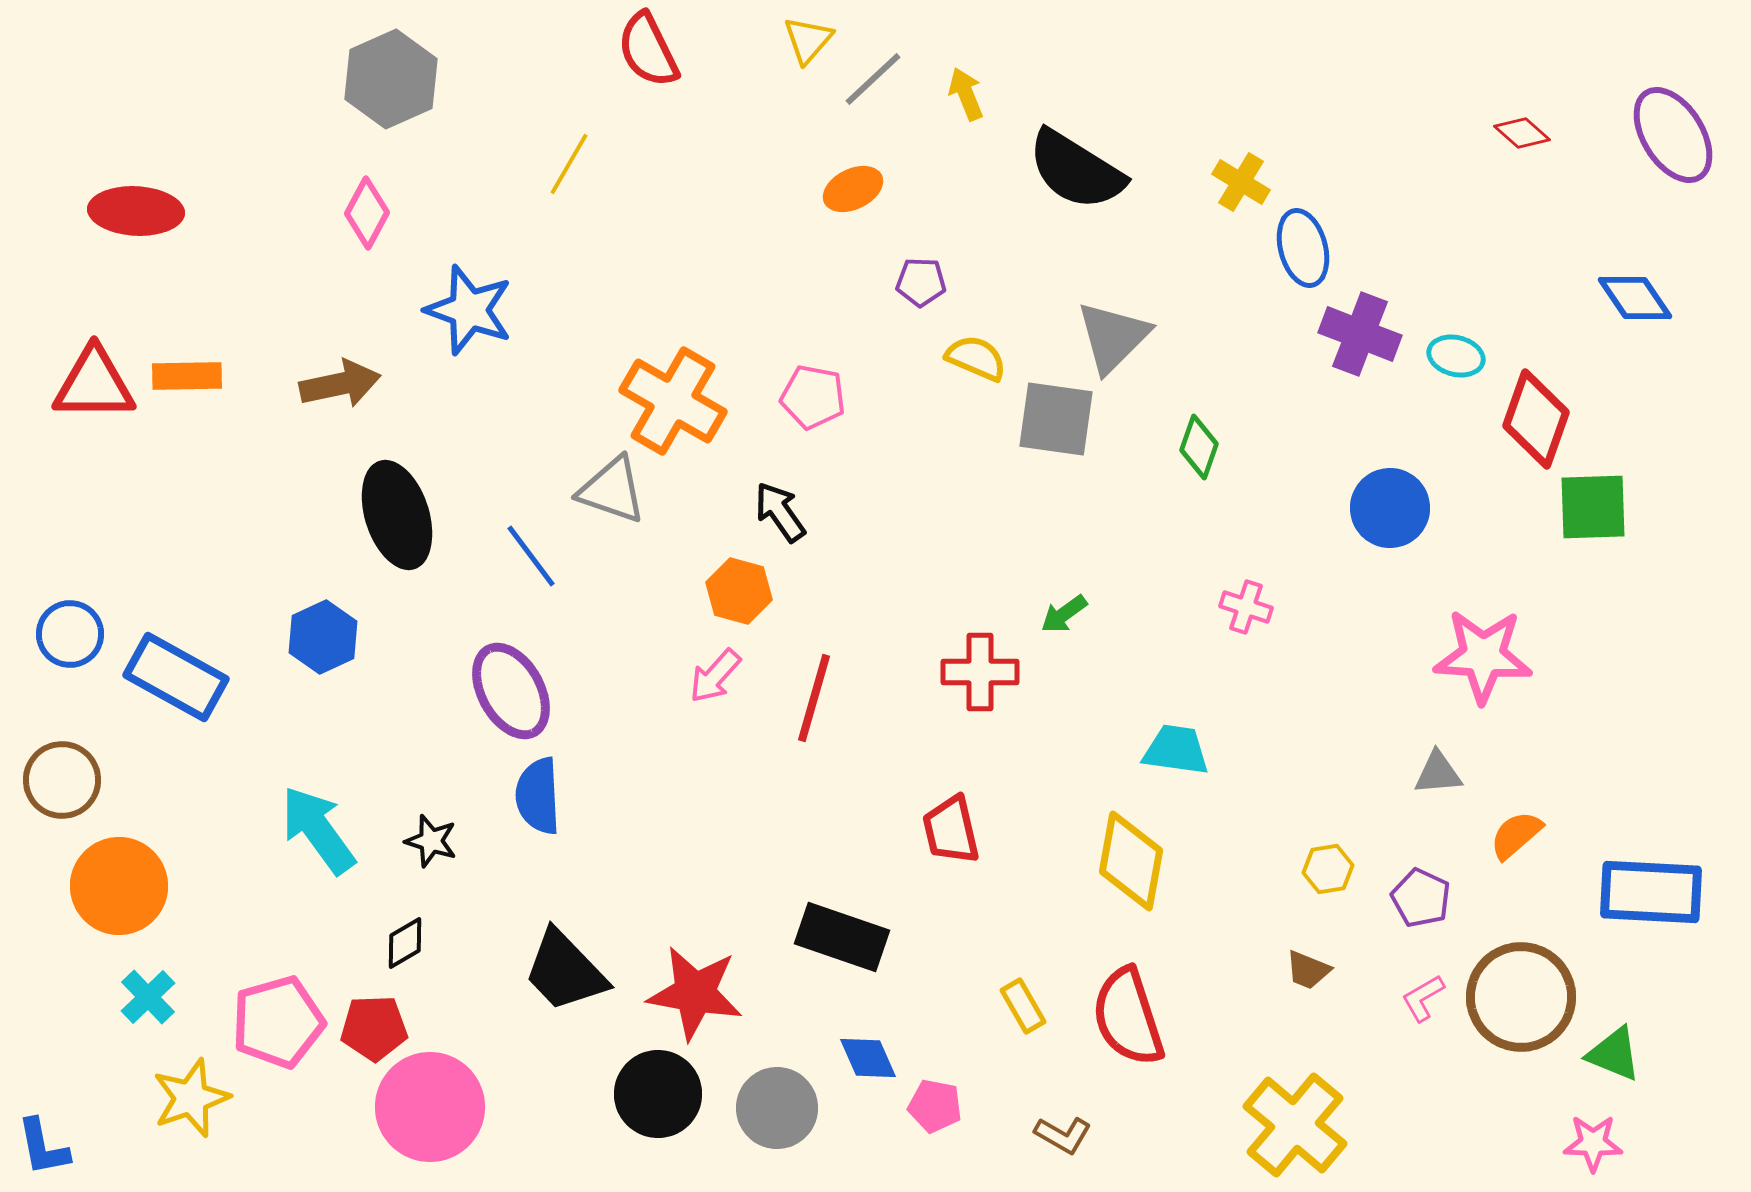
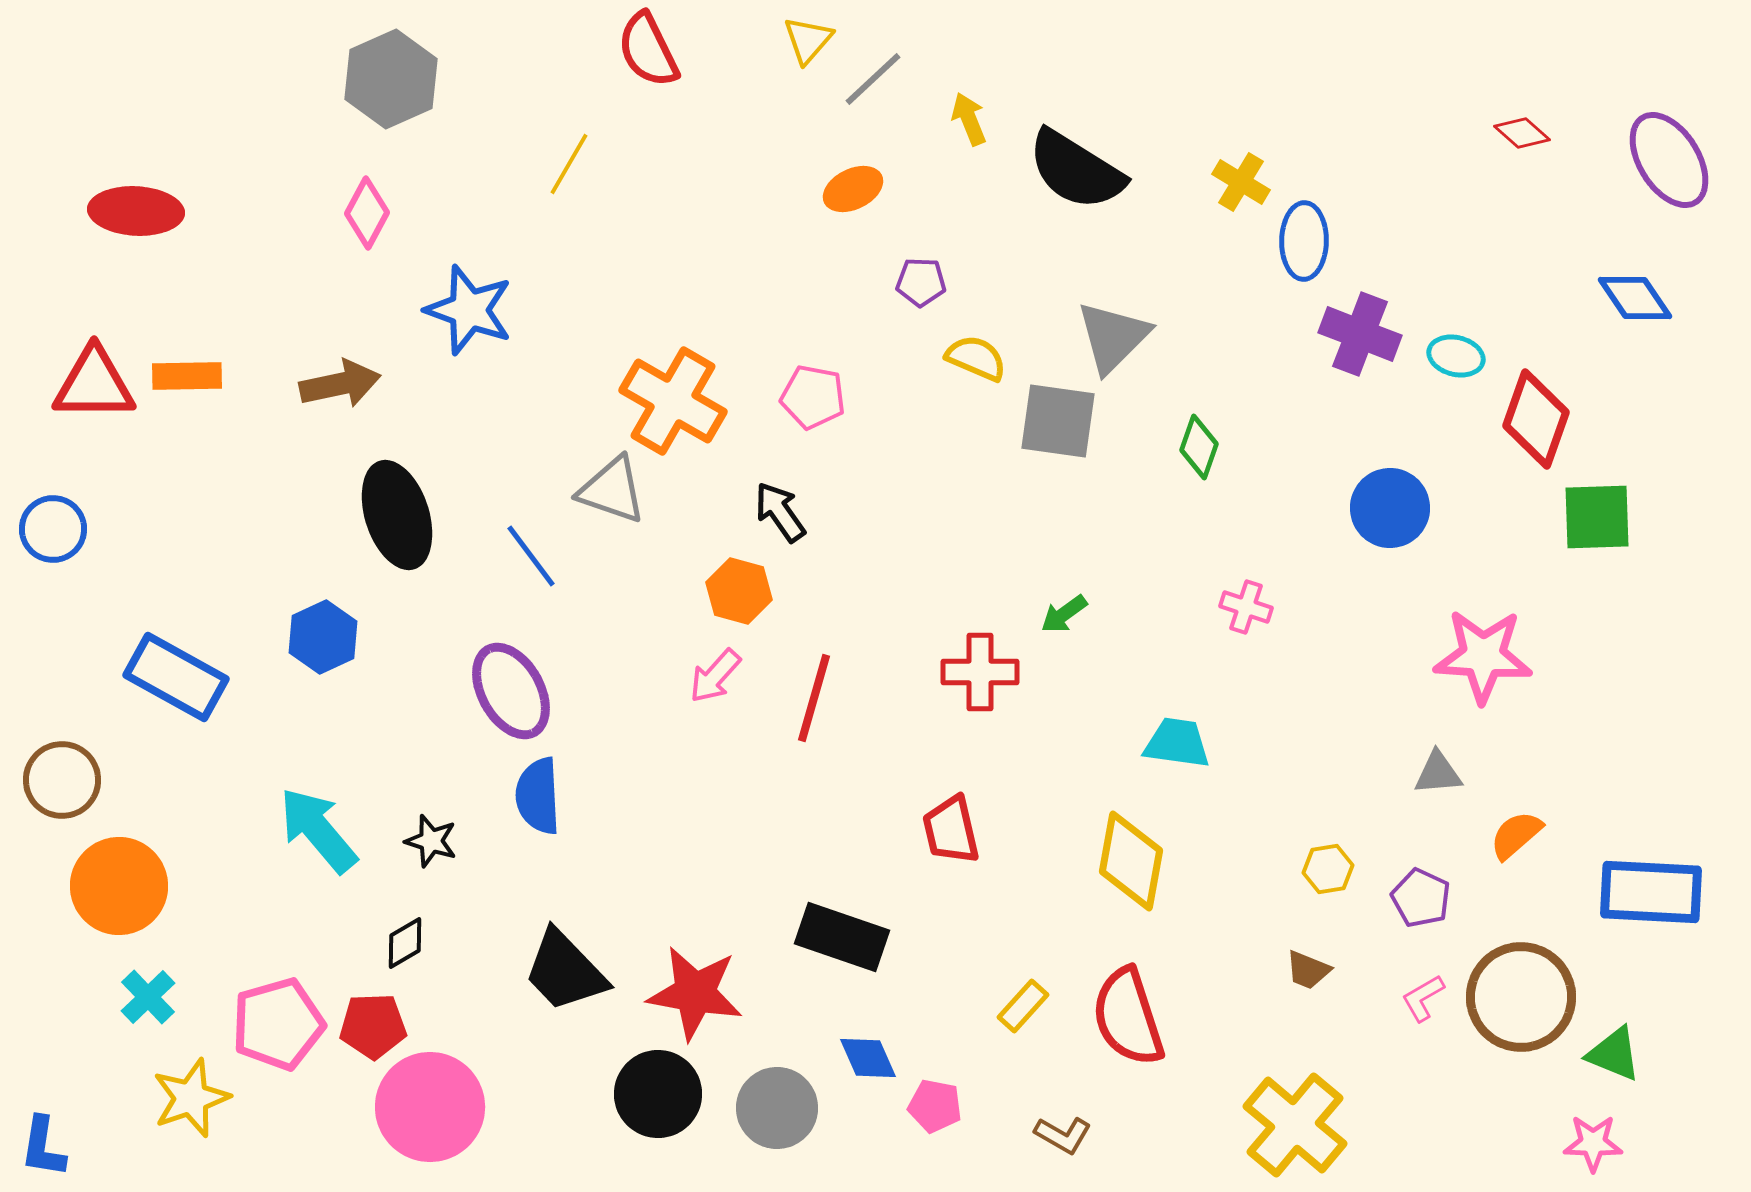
yellow arrow at (966, 94): moved 3 px right, 25 px down
purple ellipse at (1673, 135): moved 4 px left, 25 px down
blue ellipse at (1303, 248): moved 1 px right, 7 px up; rotated 16 degrees clockwise
gray square at (1056, 419): moved 2 px right, 2 px down
green square at (1593, 507): moved 4 px right, 10 px down
blue circle at (70, 634): moved 17 px left, 105 px up
cyan trapezoid at (1176, 750): moved 1 px right, 7 px up
cyan arrow at (318, 830): rotated 4 degrees counterclockwise
yellow rectangle at (1023, 1006): rotated 72 degrees clockwise
pink pentagon at (278, 1022): moved 2 px down
red pentagon at (374, 1028): moved 1 px left, 2 px up
blue L-shape at (43, 1147): rotated 20 degrees clockwise
